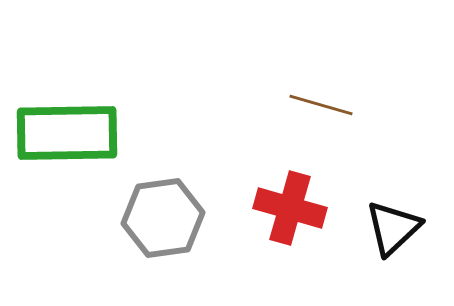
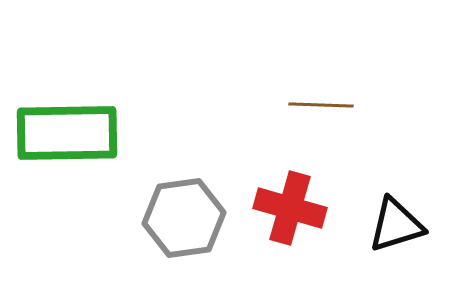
brown line: rotated 14 degrees counterclockwise
gray hexagon: moved 21 px right
black triangle: moved 3 px right, 3 px up; rotated 26 degrees clockwise
